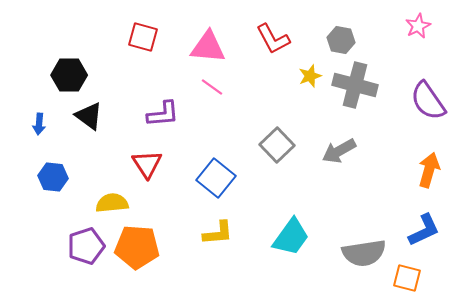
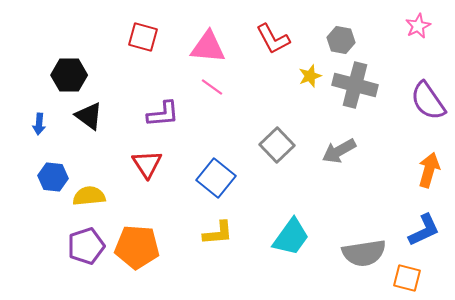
yellow semicircle: moved 23 px left, 7 px up
